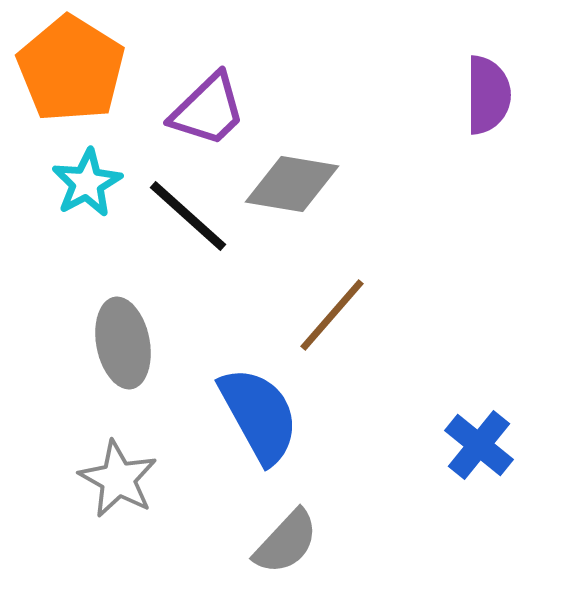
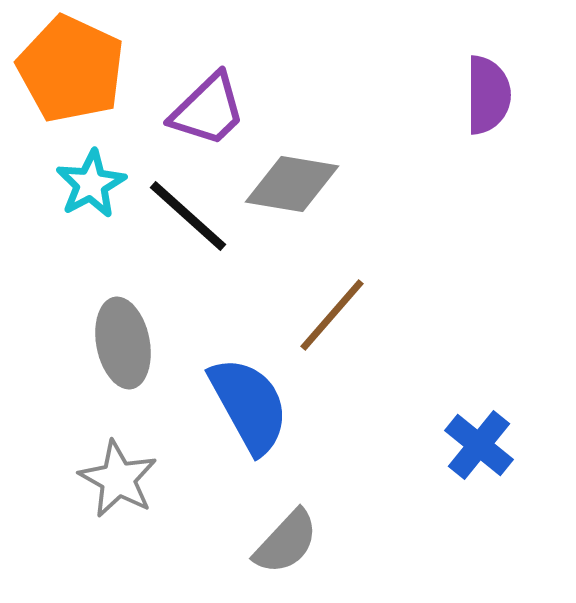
orange pentagon: rotated 7 degrees counterclockwise
cyan star: moved 4 px right, 1 px down
blue semicircle: moved 10 px left, 10 px up
